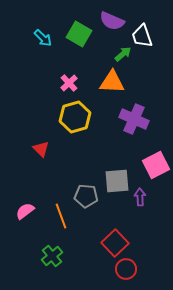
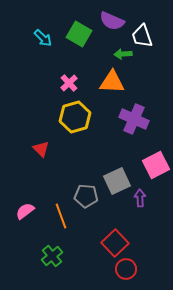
green arrow: rotated 144 degrees counterclockwise
gray square: rotated 20 degrees counterclockwise
purple arrow: moved 1 px down
